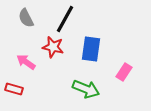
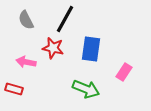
gray semicircle: moved 2 px down
red star: moved 1 px down
pink arrow: rotated 24 degrees counterclockwise
